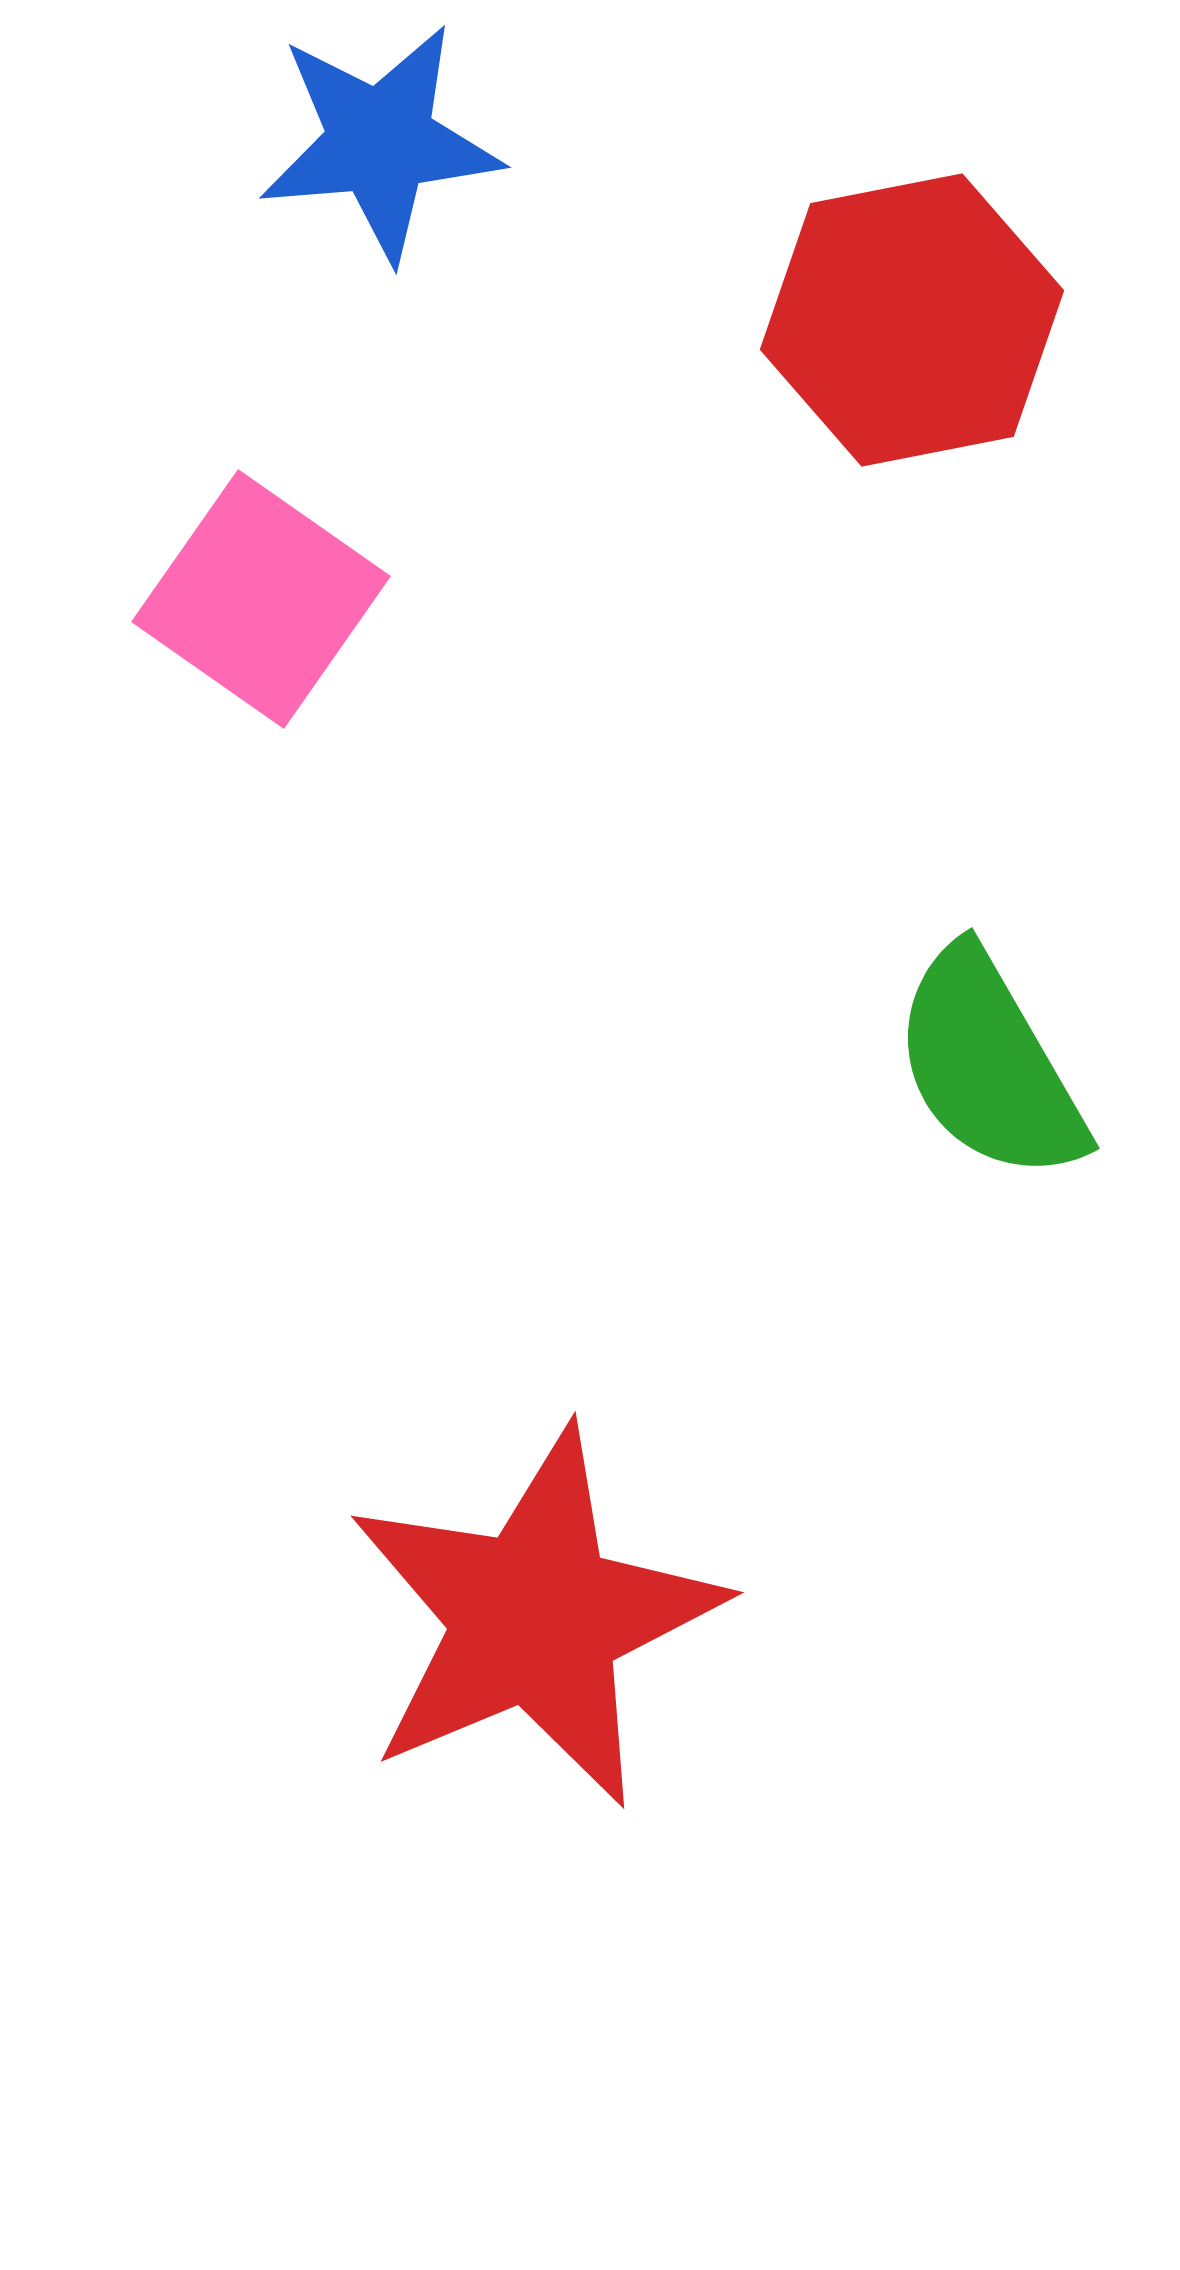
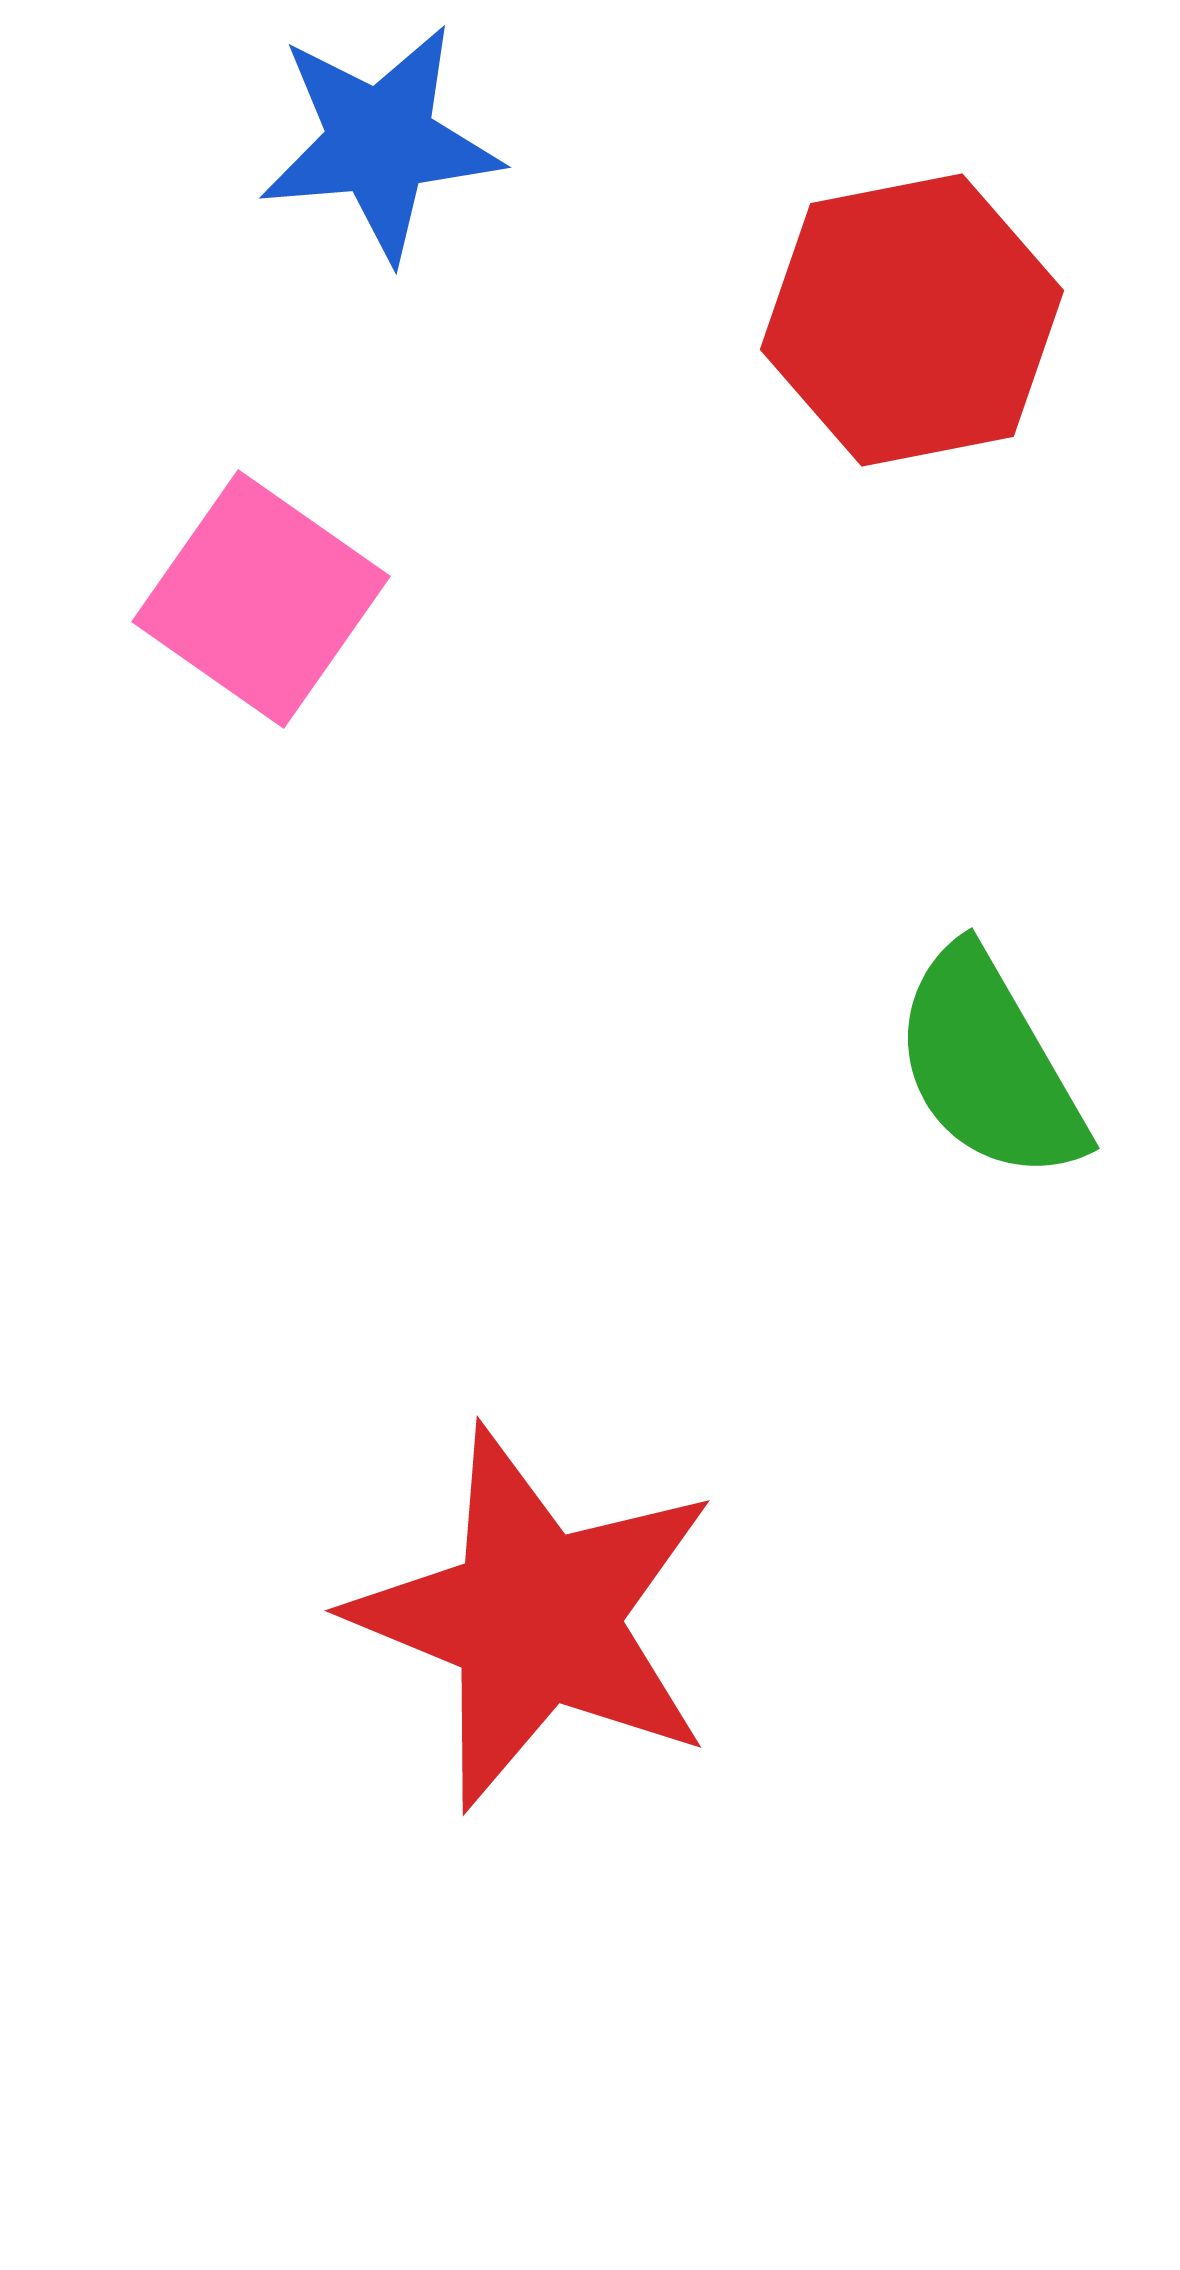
red star: rotated 27 degrees counterclockwise
